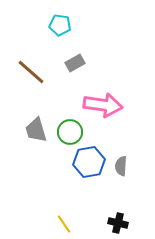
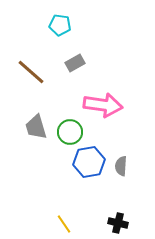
gray trapezoid: moved 3 px up
